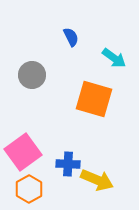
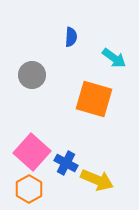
blue semicircle: rotated 30 degrees clockwise
pink square: moved 9 px right; rotated 12 degrees counterclockwise
blue cross: moved 2 px left, 1 px up; rotated 25 degrees clockwise
